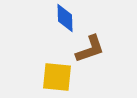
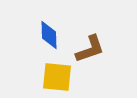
blue diamond: moved 16 px left, 17 px down
